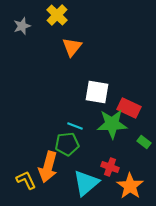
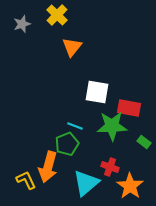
gray star: moved 2 px up
red rectangle: rotated 15 degrees counterclockwise
green star: moved 2 px down
green pentagon: rotated 15 degrees counterclockwise
